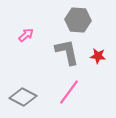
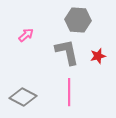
red star: rotated 21 degrees counterclockwise
pink line: rotated 36 degrees counterclockwise
